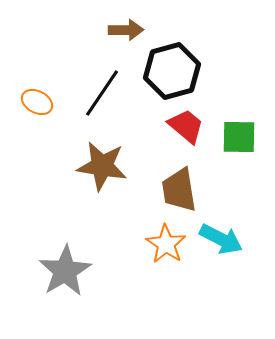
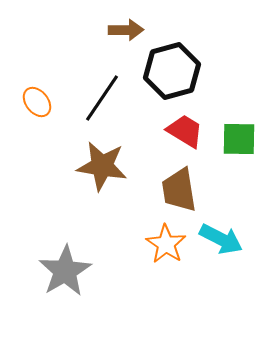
black line: moved 5 px down
orange ellipse: rotated 24 degrees clockwise
red trapezoid: moved 1 px left, 5 px down; rotated 9 degrees counterclockwise
green square: moved 2 px down
